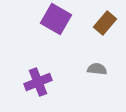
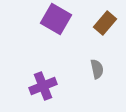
gray semicircle: rotated 72 degrees clockwise
purple cross: moved 5 px right, 4 px down
